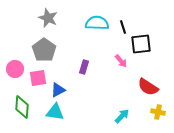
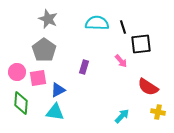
gray star: moved 1 px down
pink circle: moved 2 px right, 3 px down
green diamond: moved 1 px left, 4 px up
